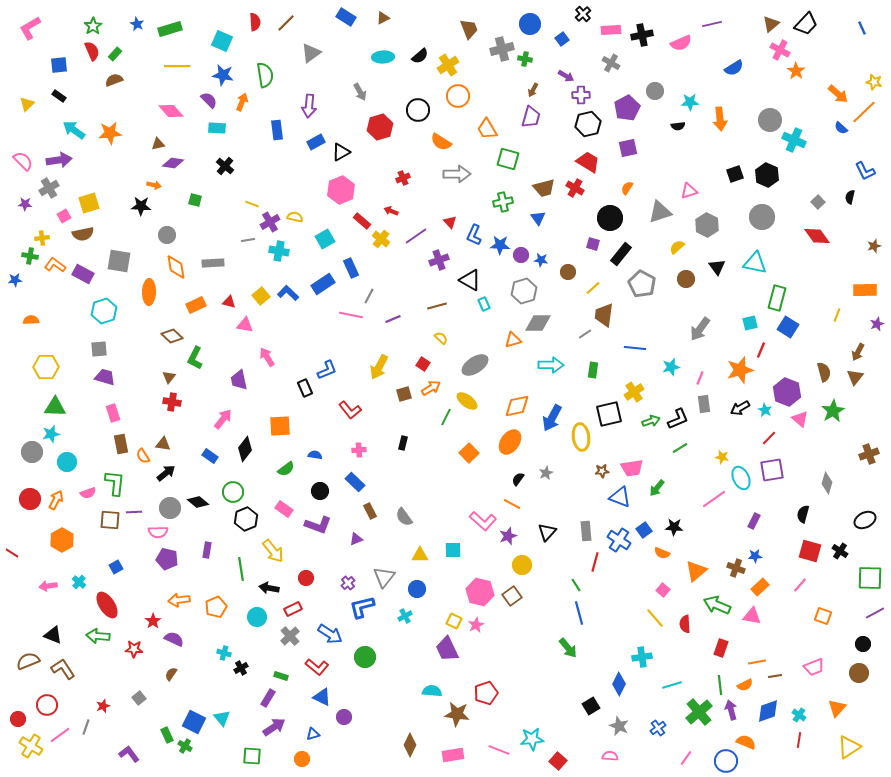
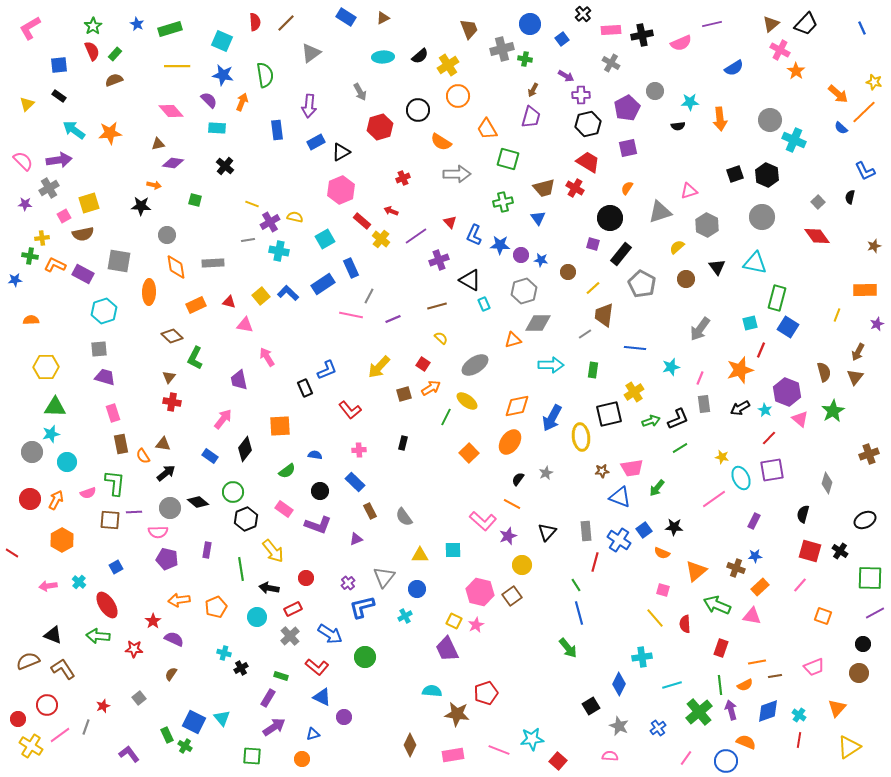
orange L-shape at (55, 265): rotated 10 degrees counterclockwise
yellow arrow at (379, 367): rotated 15 degrees clockwise
green semicircle at (286, 469): moved 1 px right, 2 px down
pink square at (663, 590): rotated 24 degrees counterclockwise
